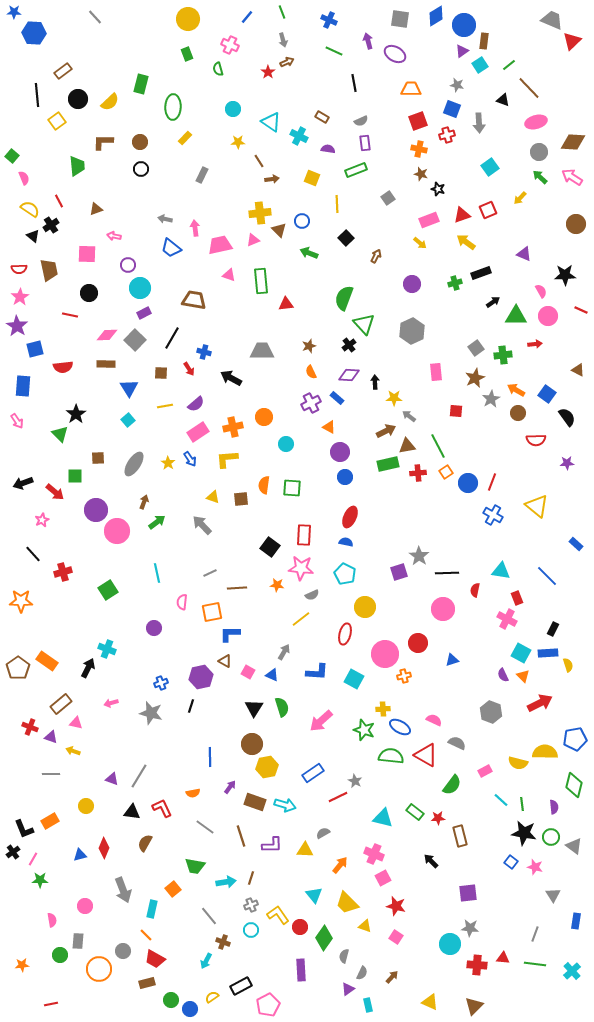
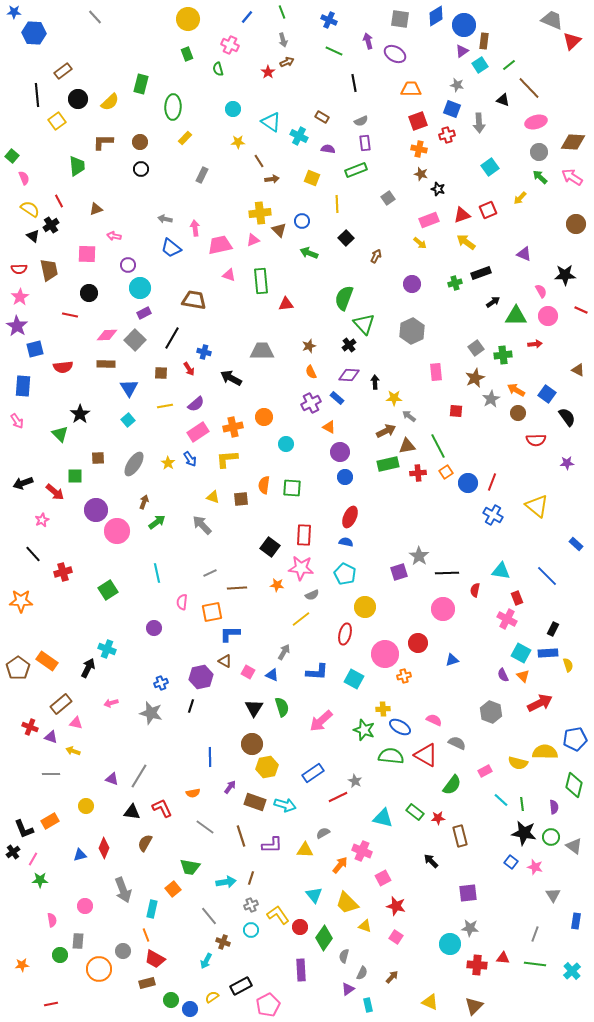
black star at (76, 414): moved 4 px right
pink cross at (374, 854): moved 12 px left, 3 px up
green trapezoid at (195, 866): moved 5 px left, 1 px down
orange line at (146, 935): rotated 24 degrees clockwise
